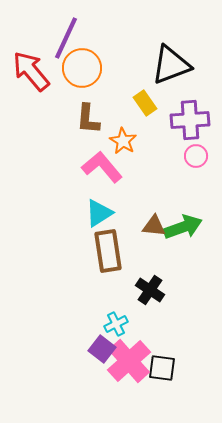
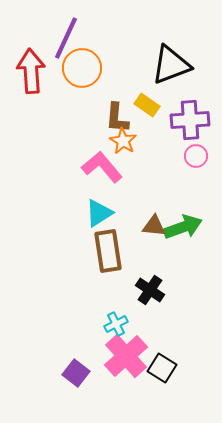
red arrow: rotated 36 degrees clockwise
yellow rectangle: moved 2 px right, 2 px down; rotated 20 degrees counterclockwise
brown L-shape: moved 29 px right, 1 px up
purple square: moved 26 px left, 24 px down
pink cross: moved 3 px left, 5 px up
black square: rotated 24 degrees clockwise
